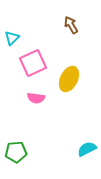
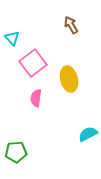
cyan triangle: rotated 28 degrees counterclockwise
pink square: rotated 12 degrees counterclockwise
yellow ellipse: rotated 40 degrees counterclockwise
pink semicircle: rotated 90 degrees clockwise
cyan semicircle: moved 1 px right, 15 px up
